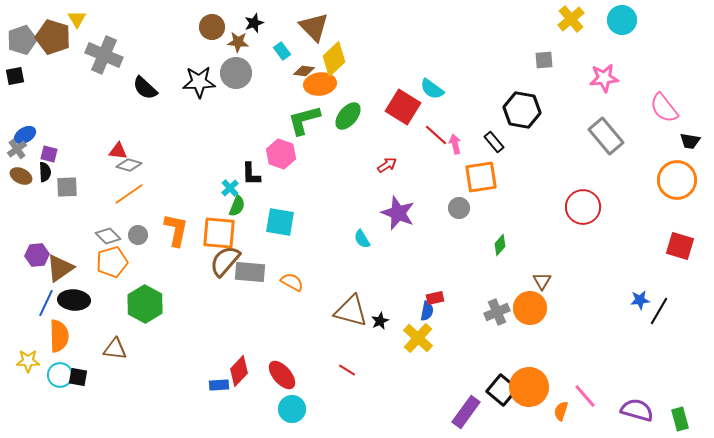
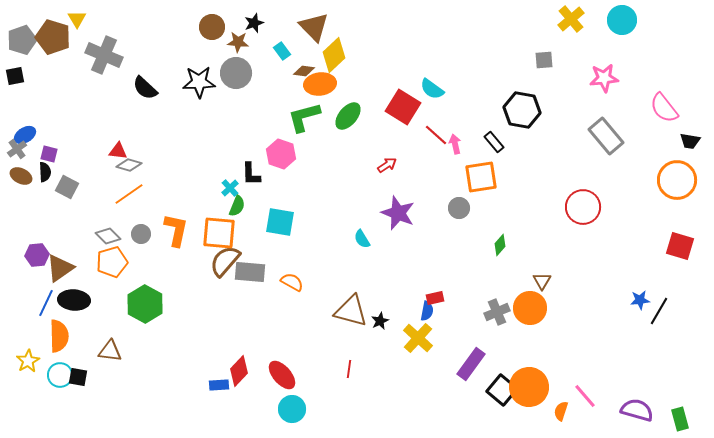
yellow diamond at (334, 59): moved 4 px up
green L-shape at (304, 120): moved 3 px up
gray square at (67, 187): rotated 30 degrees clockwise
gray circle at (138, 235): moved 3 px right, 1 px up
brown triangle at (115, 349): moved 5 px left, 2 px down
yellow star at (28, 361): rotated 30 degrees counterclockwise
red line at (347, 370): moved 2 px right, 1 px up; rotated 66 degrees clockwise
purple rectangle at (466, 412): moved 5 px right, 48 px up
